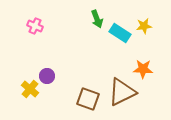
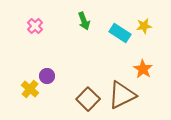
green arrow: moved 13 px left, 2 px down
pink cross: rotated 21 degrees clockwise
orange star: rotated 30 degrees clockwise
brown triangle: moved 3 px down
brown square: rotated 25 degrees clockwise
